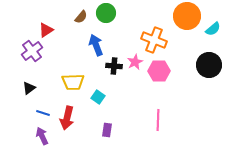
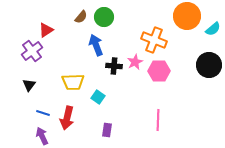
green circle: moved 2 px left, 4 px down
black triangle: moved 3 px up; rotated 16 degrees counterclockwise
